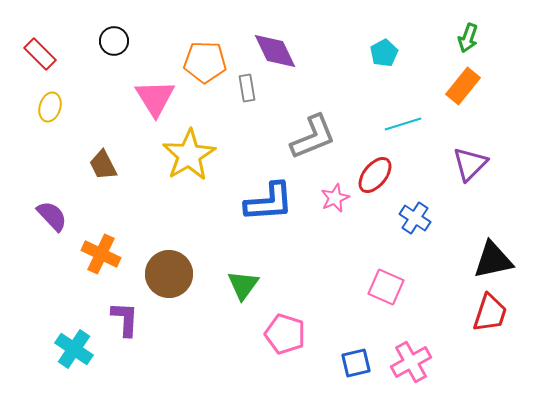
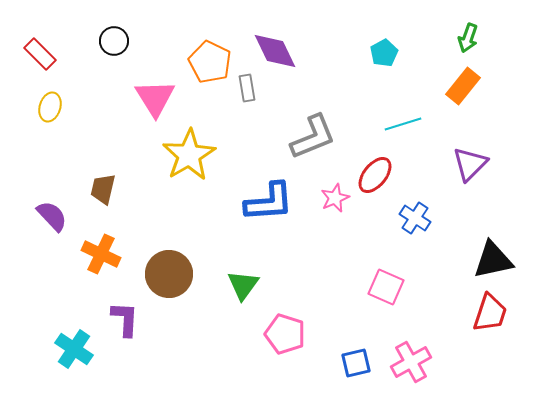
orange pentagon: moved 5 px right; rotated 24 degrees clockwise
brown trapezoid: moved 24 px down; rotated 40 degrees clockwise
